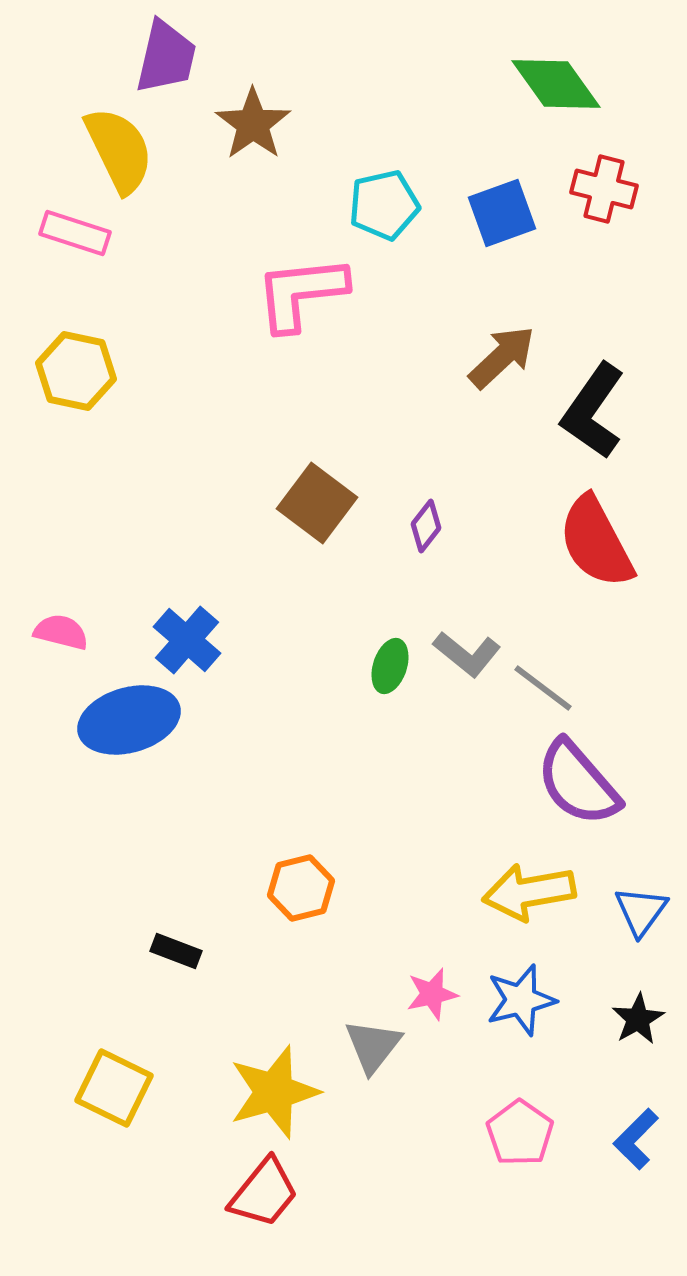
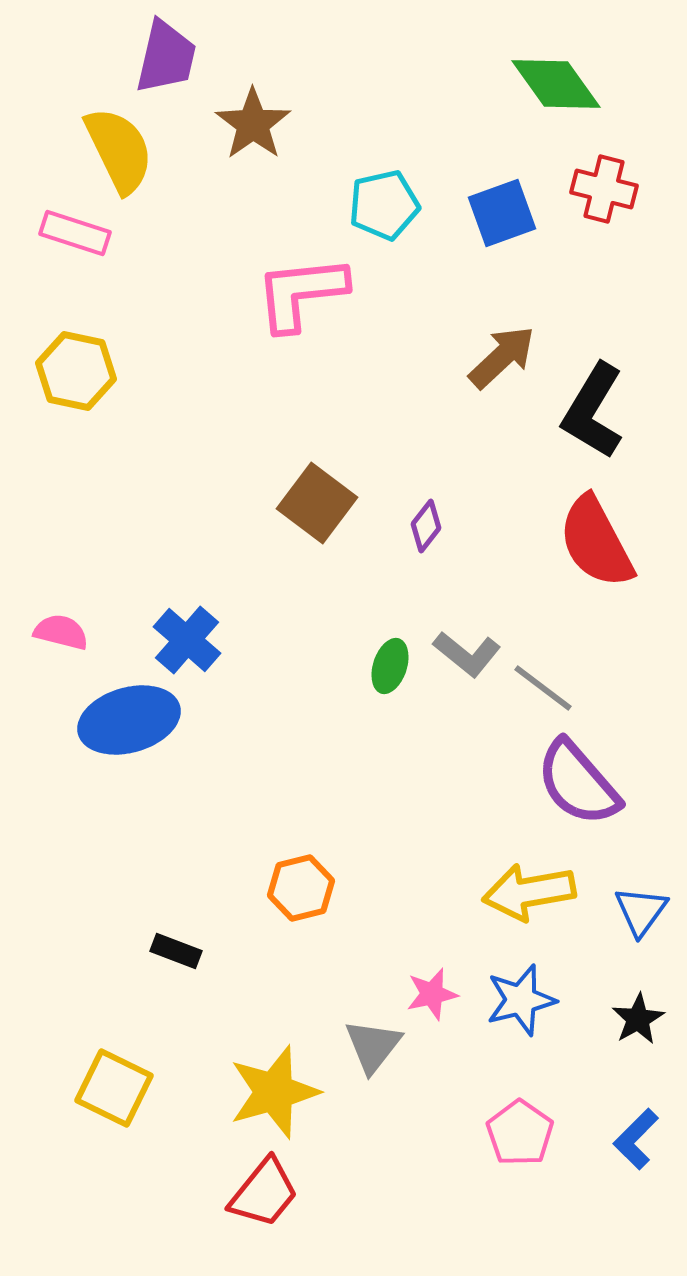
black L-shape: rotated 4 degrees counterclockwise
